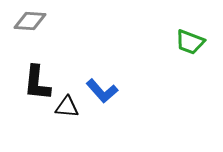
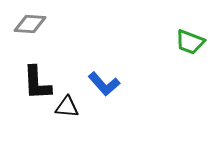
gray diamond: moved 3 px down
black L-shape: rotated 9 degrees counterclockwise
blue L-shape: moved 2 px right, 7 px up
